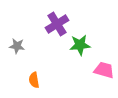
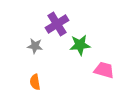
gray star: moved 18 px right
orange semicircle: moved 1 px right, 2 px down
